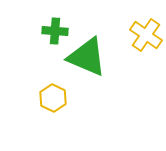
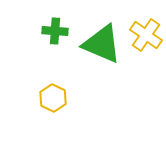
green triangle: moved 15 px right, 13 px up
